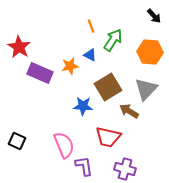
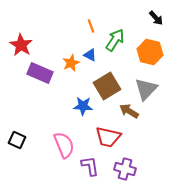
black arrow: moved 2 px right, 2 px down
green arrow: moved 2 px right
red star: moved 2 px right, 2 px up
orange hexagon: rotated 10 degrees clockwise
orange star: moved 1 px right, 3 px up; rotated 12 degrees counterclockwise
brown square: moved 1 px left, 1 px up
black square: moved 1 px up
purple L-shape: moved 6 px right
